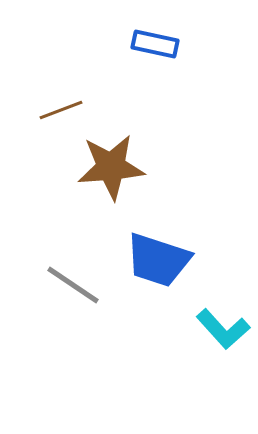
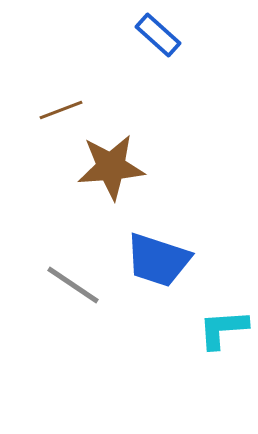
blue rectangle: moved 3 px right, 9 px up; rotated 30 degrees clockwise
cyan L-shape: rotated 128 degrees clockwise
